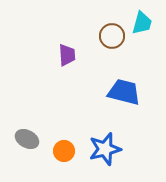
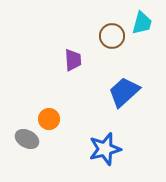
purple trapezoid: moved 6 px right, 5 px down
blue trapezoid: rotated 56 degrees counterclockwise
orange circle: moved 15 px left, 32 px up
